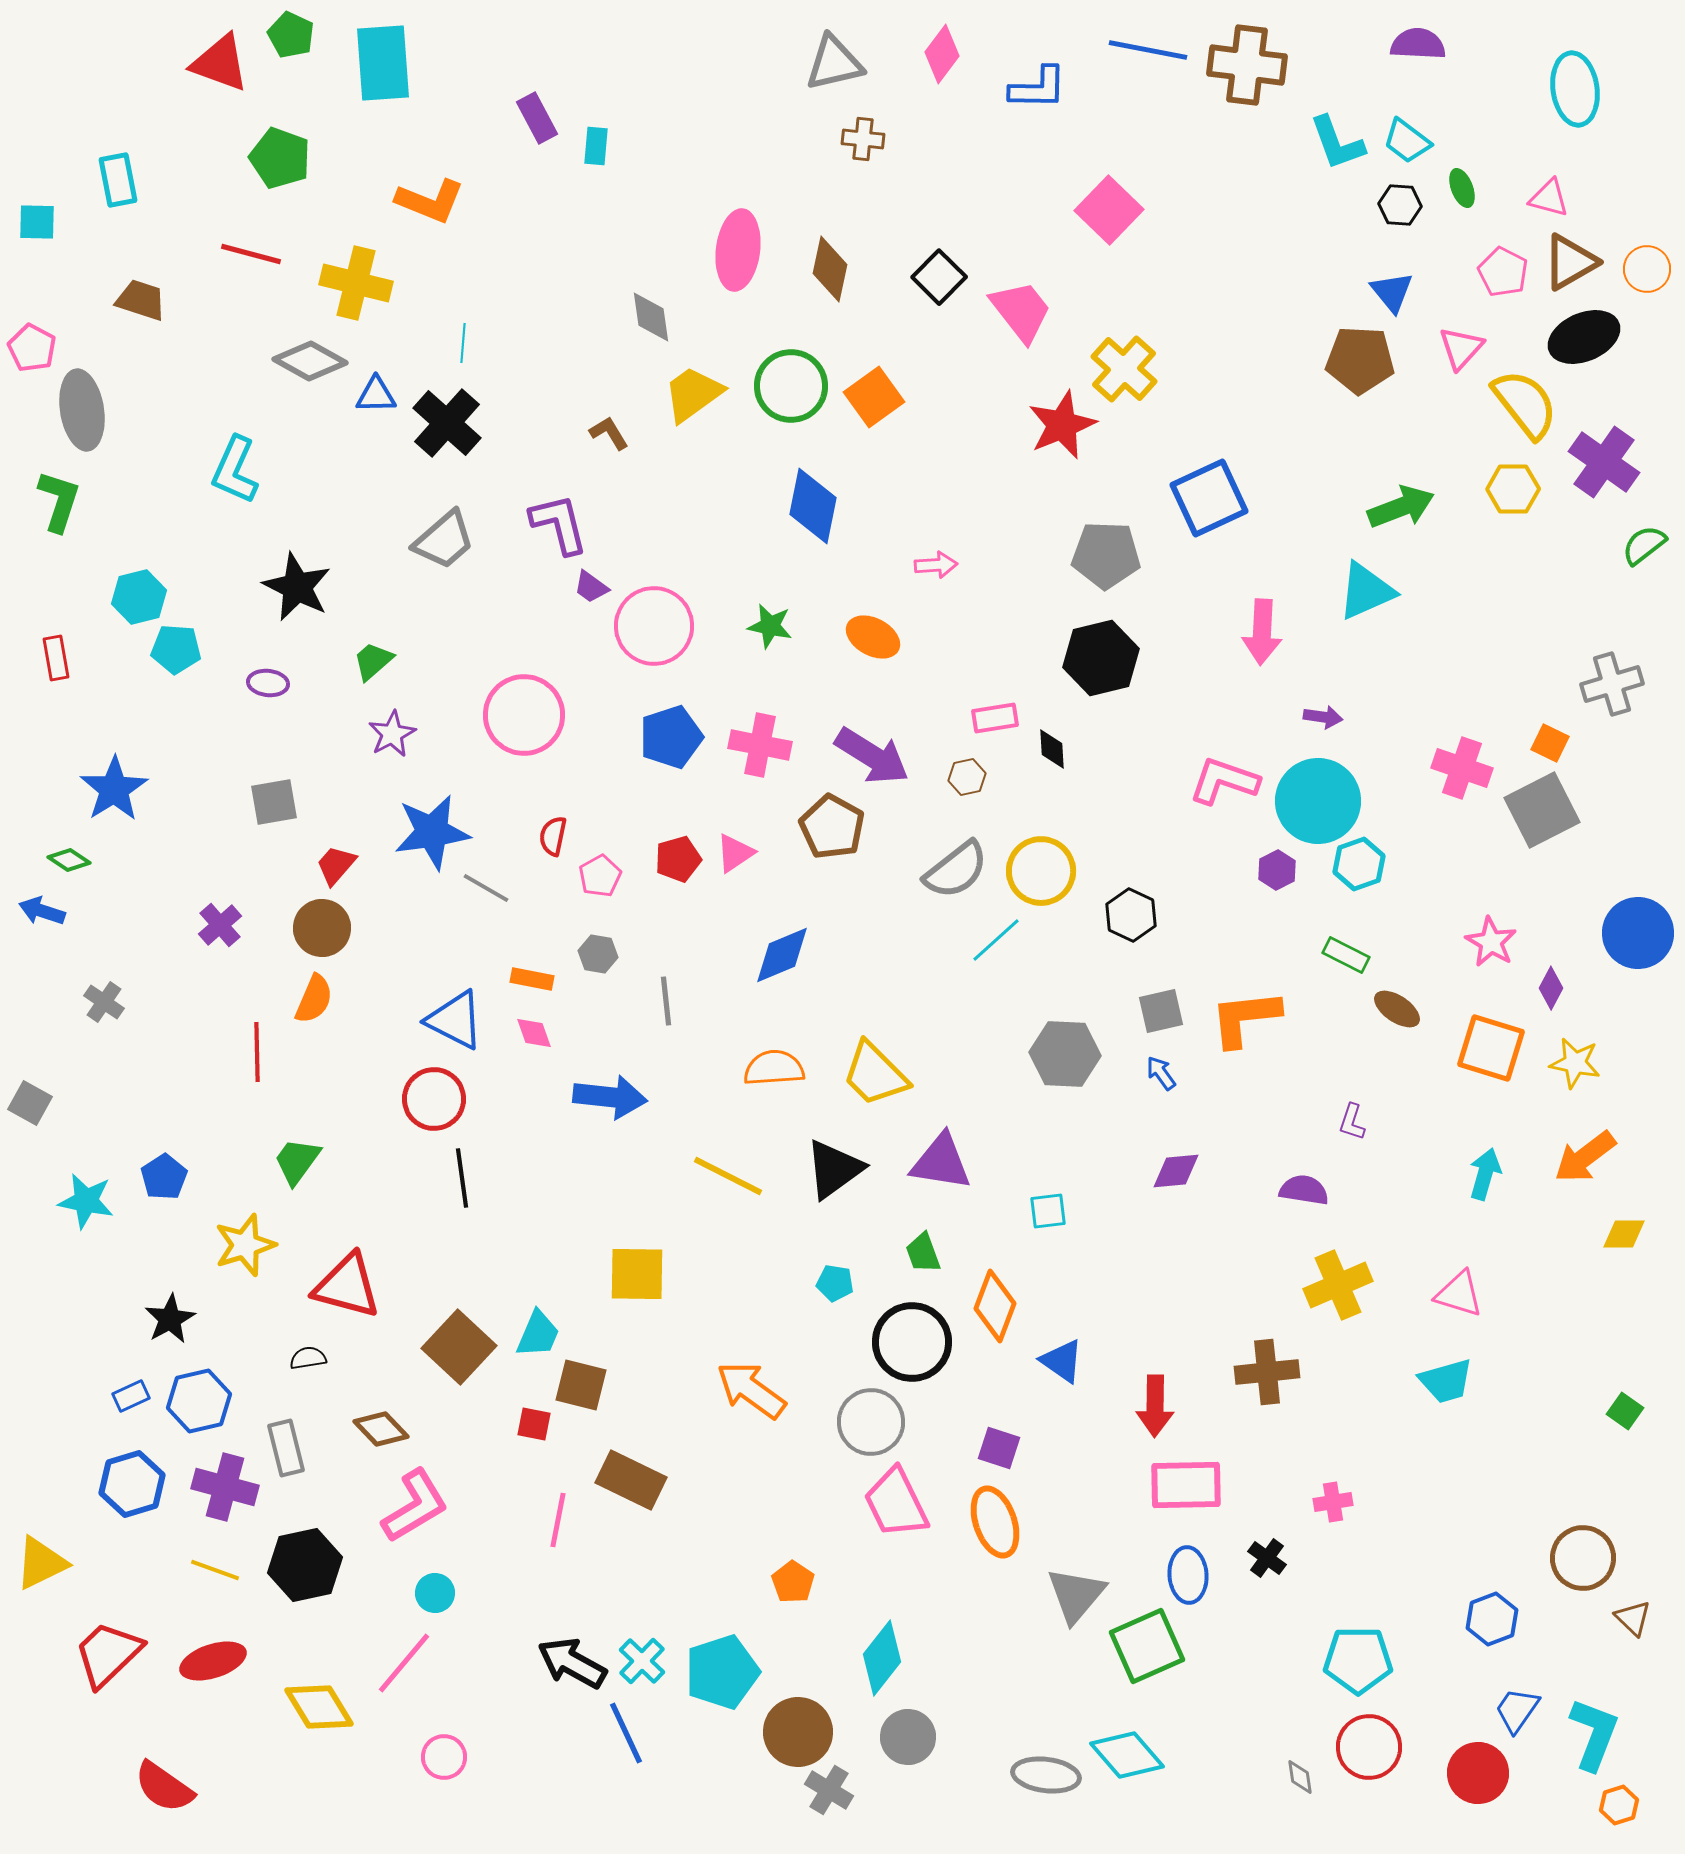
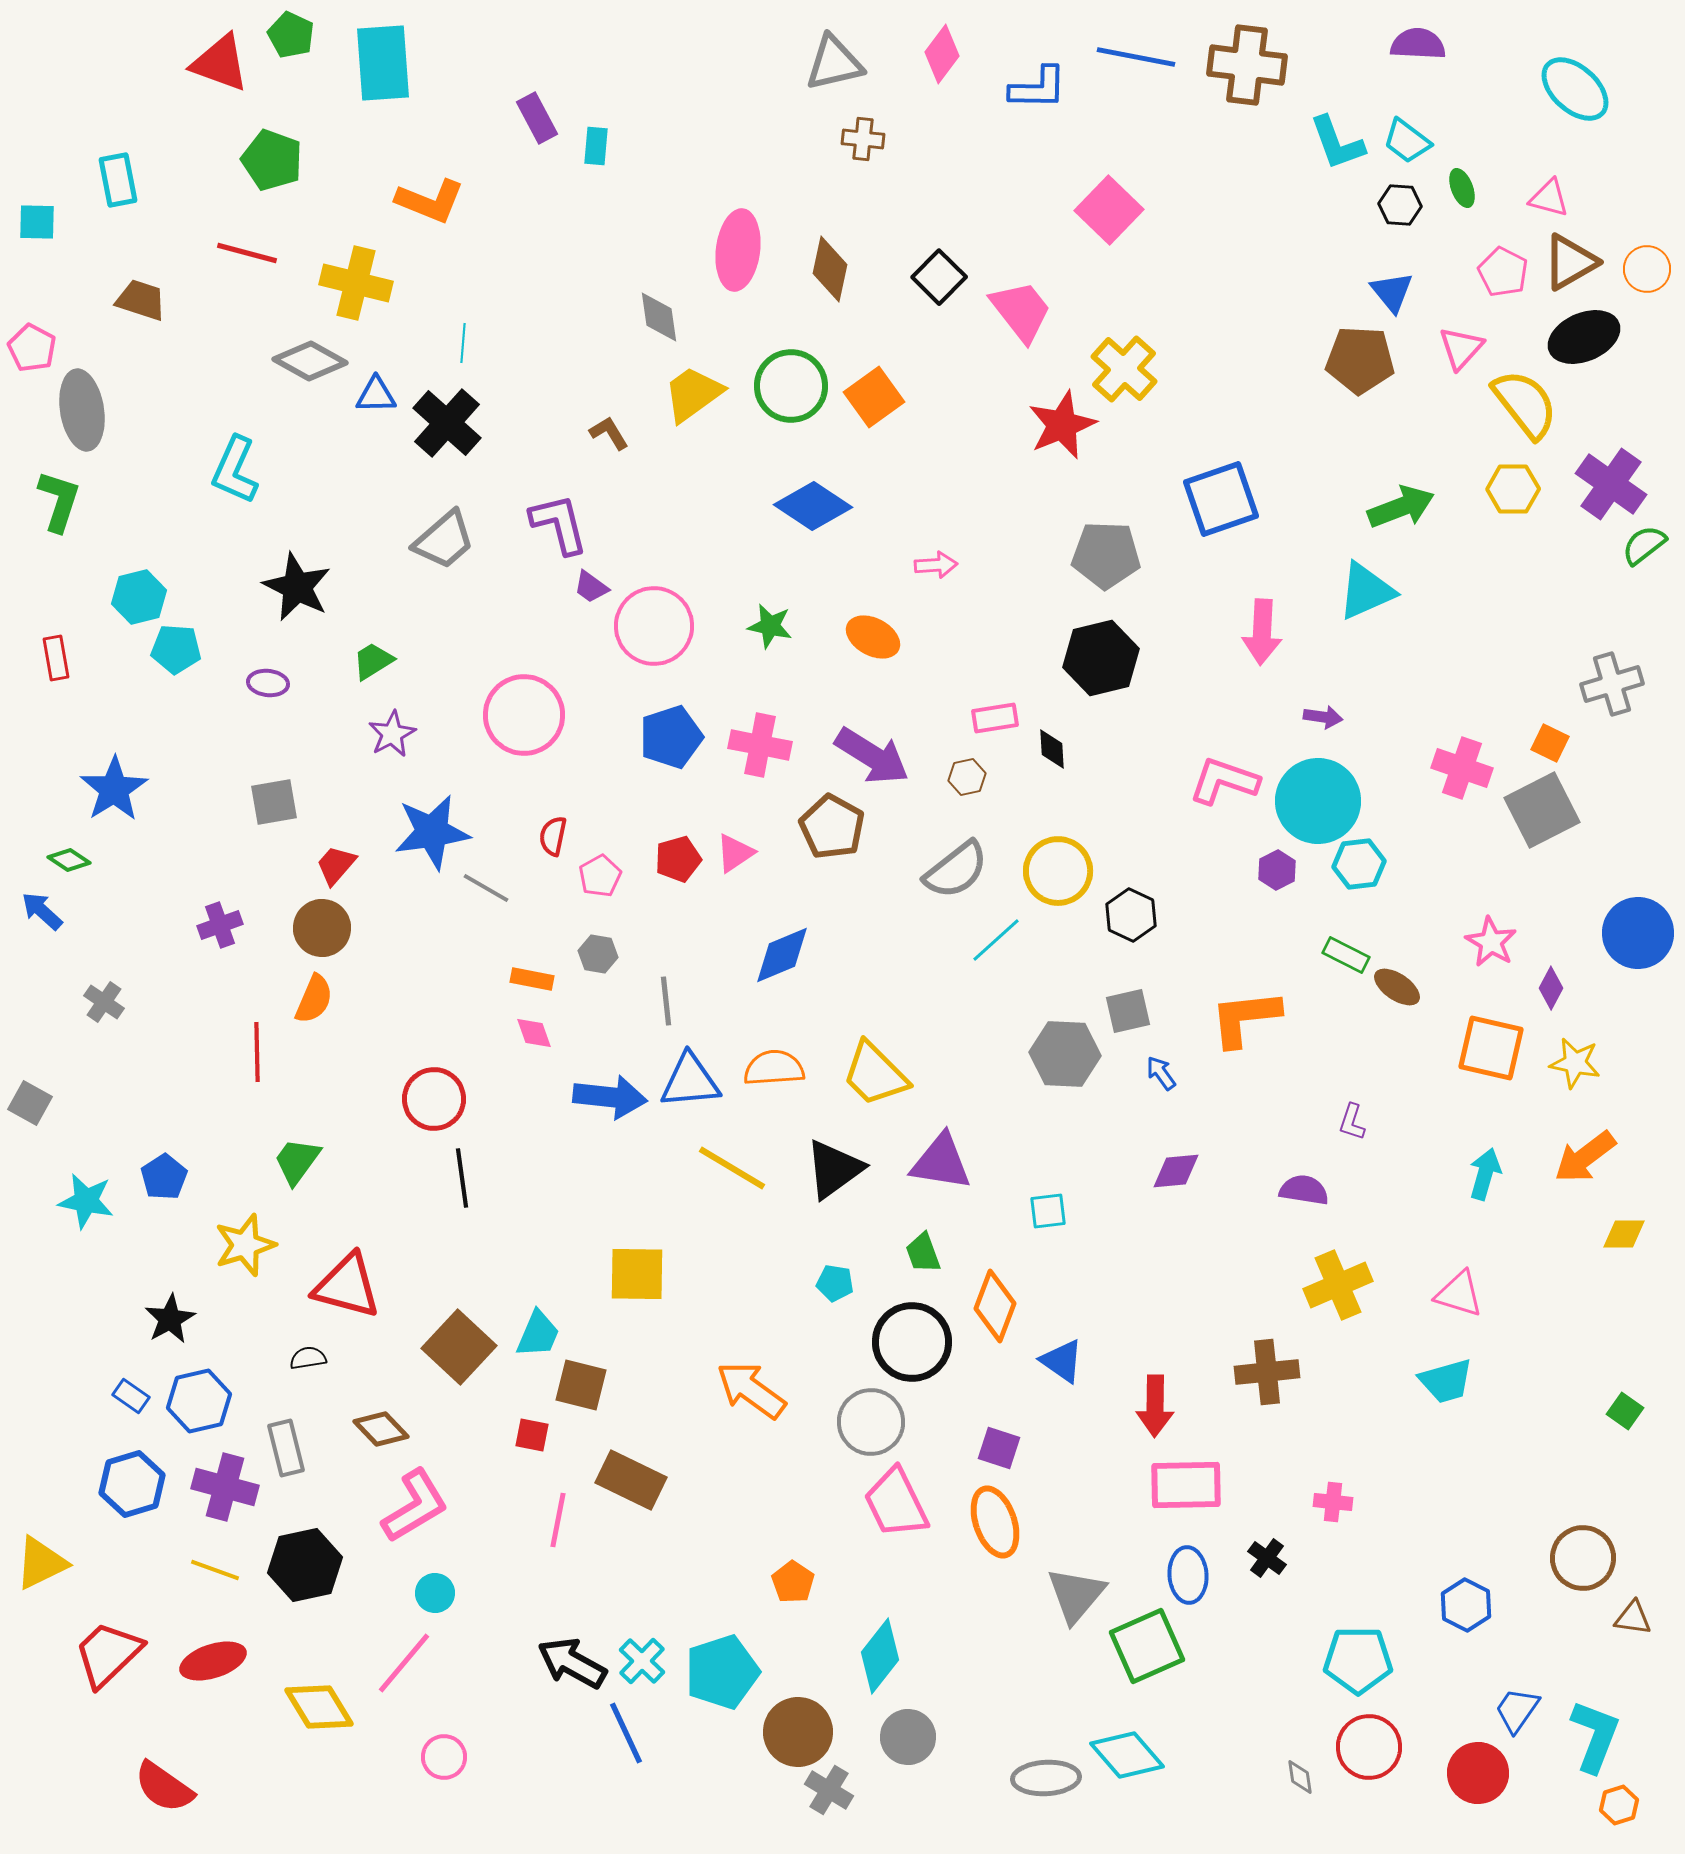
blue line at (1148, 50): moved 12 px left, 7 px down
cyan ellipse at (1575, 89): rotated 40 degrees counterclockwise
green pentagon at (280, 158): moved 8 px left, 2 px down
red line at (251, 254): moved 4 px left, 1 px up
gray diamond at (651, 317): moved 8 px right
purple cross at (1604, 462): moved 7 px right, 22 px down
blue square at (1209, 498): moved 12 px right, 1 px down; rotated 6 degrees clockwise
blue diamond at (813, 506): rotated 68 degrees counterclockwise
green trapezoid at (373, 661): rotated 9 degrees clockwise
cyan hexagon at (1359, 864): rotated 12 degrees clockwise
yellow circle at (1041, 871): moved 17 px right
blue arrow at (42, 911): rotated 24 degrees clockwise
purple cross at (220, 925): rotated 21 degrees clockwise
brown ellipse at (1397, 1009): moved 22 px up
gray square at (1161, 1011): moved 33 px left
blue triangle at (455, 1020): moved 235 px right, 61 px down; rotated 32 degrees counterclockwise
orange square at (1491, 1048): rotated 4 degrees counterclockwise
yellow line at (728, 1176): moved 4 px right, 8 px up; rotated 4 degrees clockwise
blue rectangle at (131, 1396): rotated 60 degrees clockwise
red square at (534, 1424): moved 2 px left, 11 px down
pink cross at (1333, 1502): rotated 15 degrees clockwise
brown triangle at (1633, 1618): rotated 36 degrees counterclockwise
blue hexagon at (1492, 1619): moved 26 px left, 14 px up; rotated 12 degrees counterclockwise
cyan diamond at (882, 1658): moved 2 px left, 2 px up
cyan L-shape at (1594, 1734): moved 1 px right, 2 px down
gray ellipse at (1046, 1775): moved 3 px down; rotated 10 degrees counterclockwise
